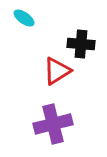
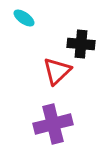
red triangle: rotated 12 degrees counterclockwise
